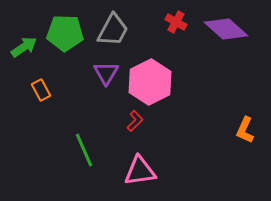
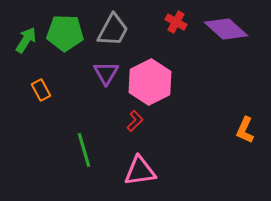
green arrow: moved 2 px right, 7 px up; rotated 24 degrees counterclockwise
green line: rotated 8 degrees clockwise
